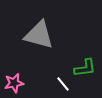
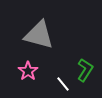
green L-shape: moved 2 px down; rotated 50 degrees counterclockwise
pink star: moved 14 px right, 12 px up; rotated 24 degrees counterclockwise
